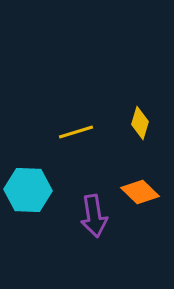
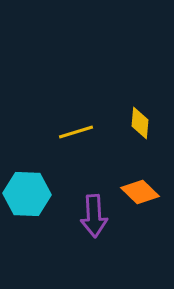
yellow diamond: rotated 12 degrees counterclockwise
cyan hexagon: moved 1 px left, 4 px down
purple arrow: rotated 6 degrees clockwise
